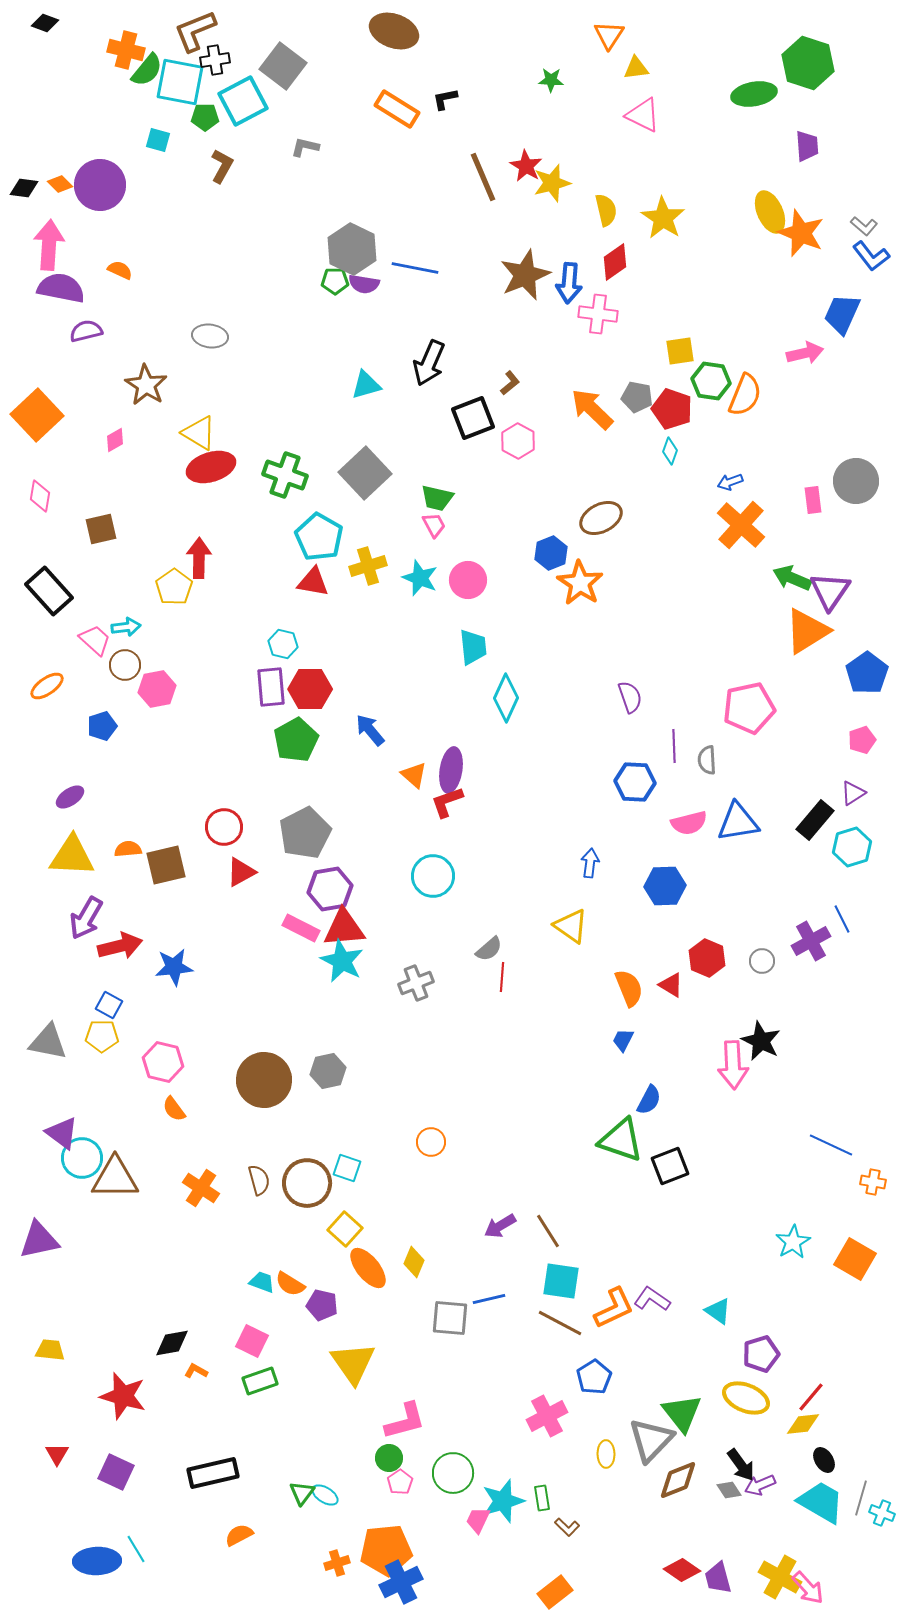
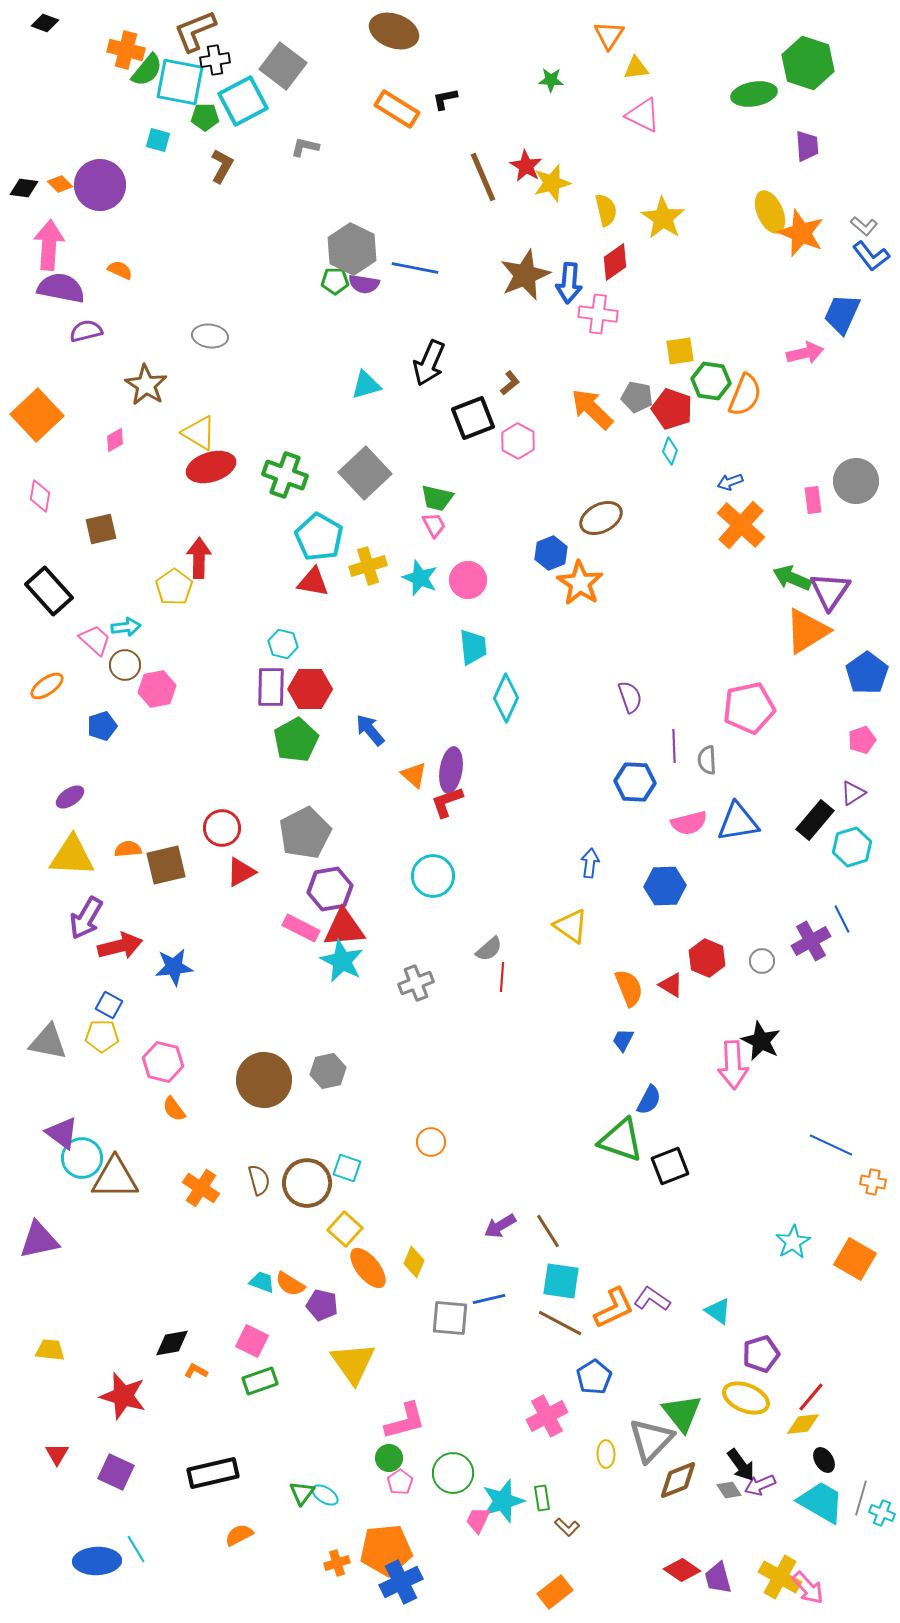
purple rectangle at (271, 687): rotated 6 degrees clockwise
red circle at (224, 827): moved 2 px left, 1 px down
